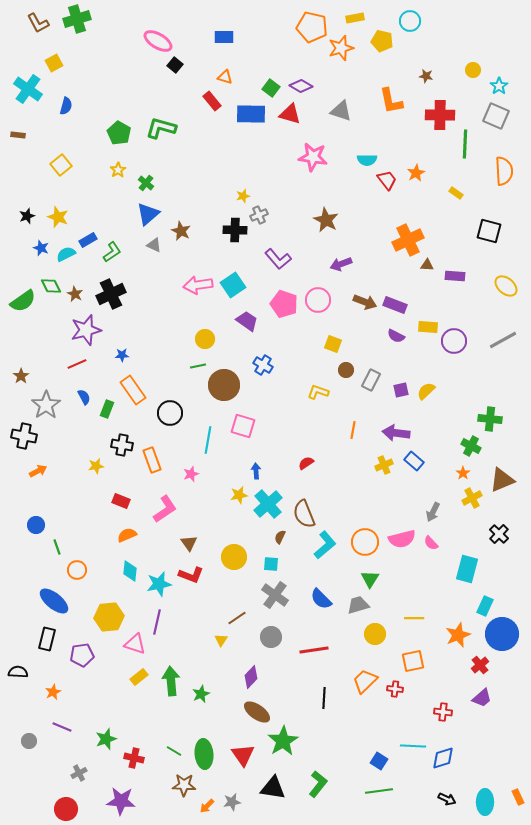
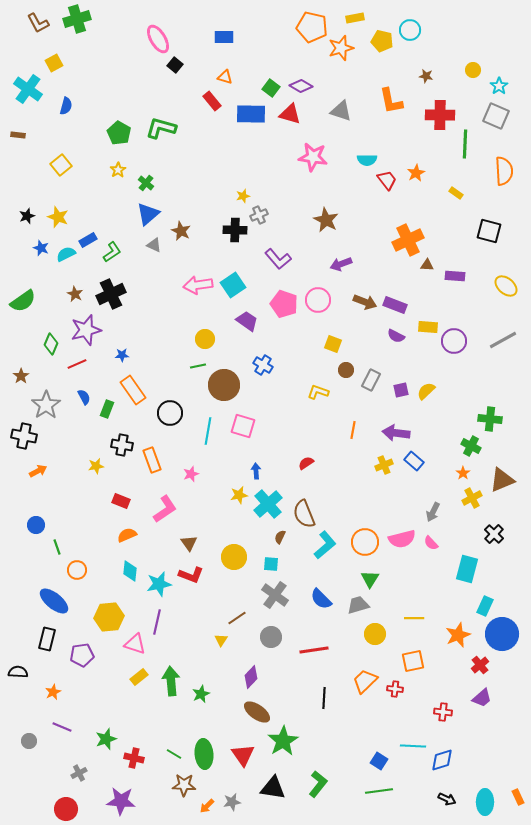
cyan circle at (410, 21): moved 9 px down
pink ellipse at (158, 41): moved 2 px up; rotated 28 degrees clockwise
green diamond at (51, 286): moved 58 px down; rotated 50 degrees clockwise
cyan line at (208, 440): moved 9 px up
black cross at (499, 534): moved 5 px left
green line at (174, 751): moved 3 px down
blue diamond at (443, 758): moved 1 px left, 2 px down
